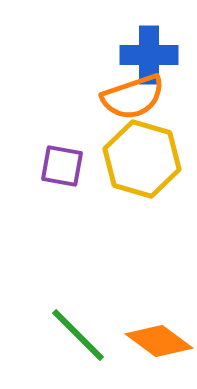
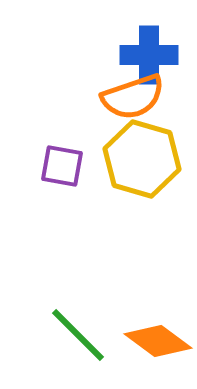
orange diamond: moved 1 px left
